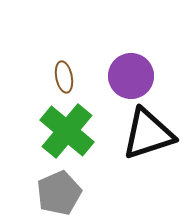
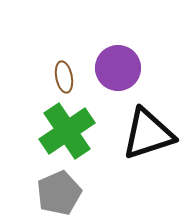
purple circle: moved 13 px left, 8 px up
green cross: rotated 16 degrees clockwise
